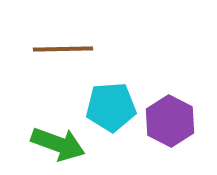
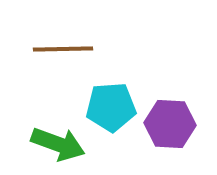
purple hexagon: moved 3 px down; rotated 24 degrees counterclockwise
